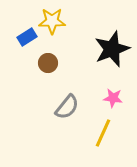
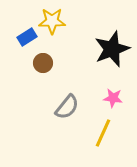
brown circle: moved 5 px left
